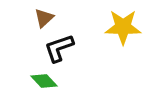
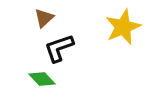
yellow star: rotated 24 degrees counterclockwise
green diamond: moved 2 px left, 2 px up
